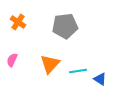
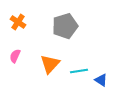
gray pentagon: rotated 10 degrees counterclockwise
pink semicircle: moved 3 px right, 4 px up
cyan line: moved 1 px right
blue triangle: moved 1 px right, 1 px down
